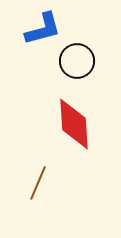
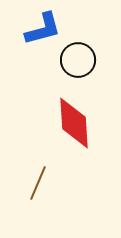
black circle: moved 1 px right, 1 px up
red diamond: moved 1 px up
